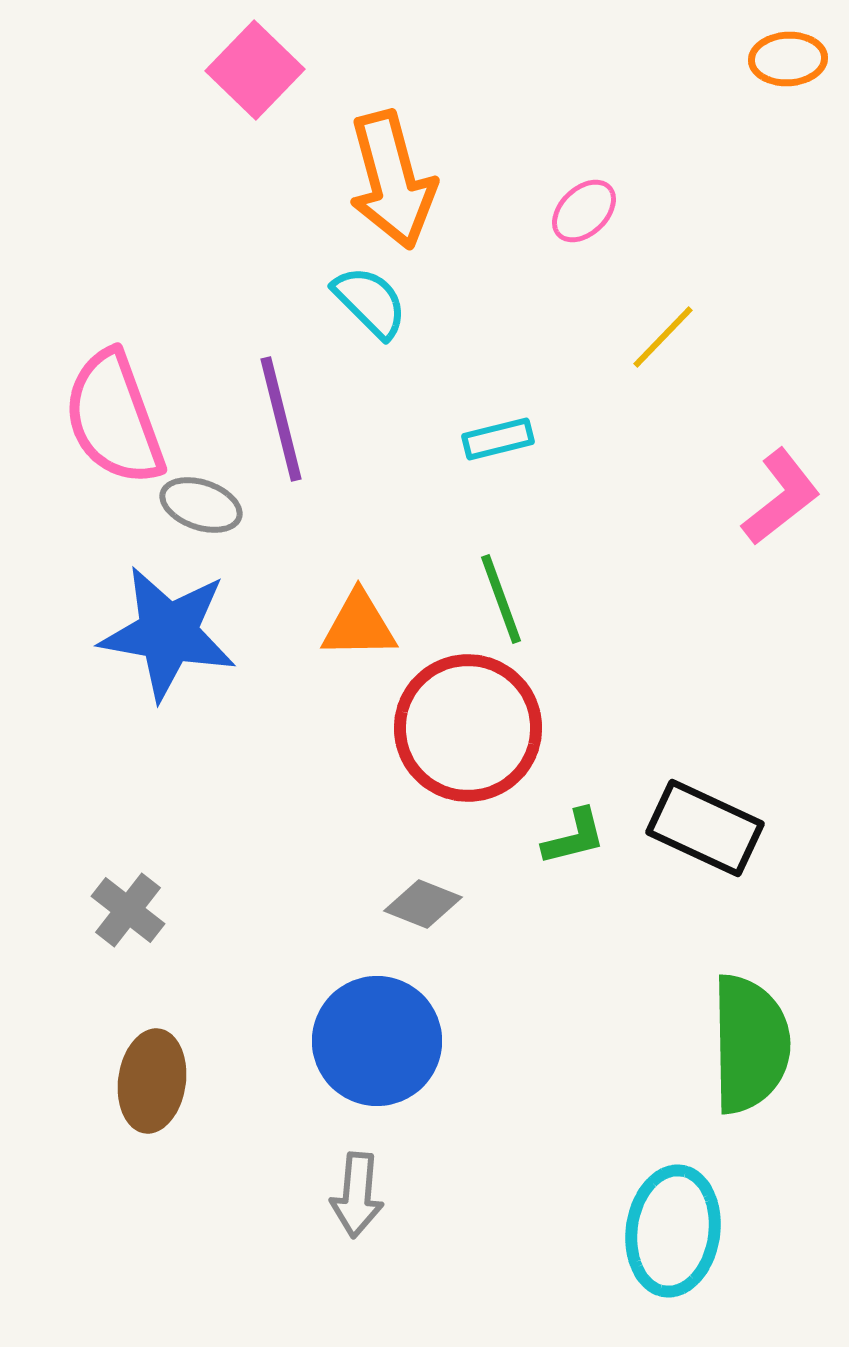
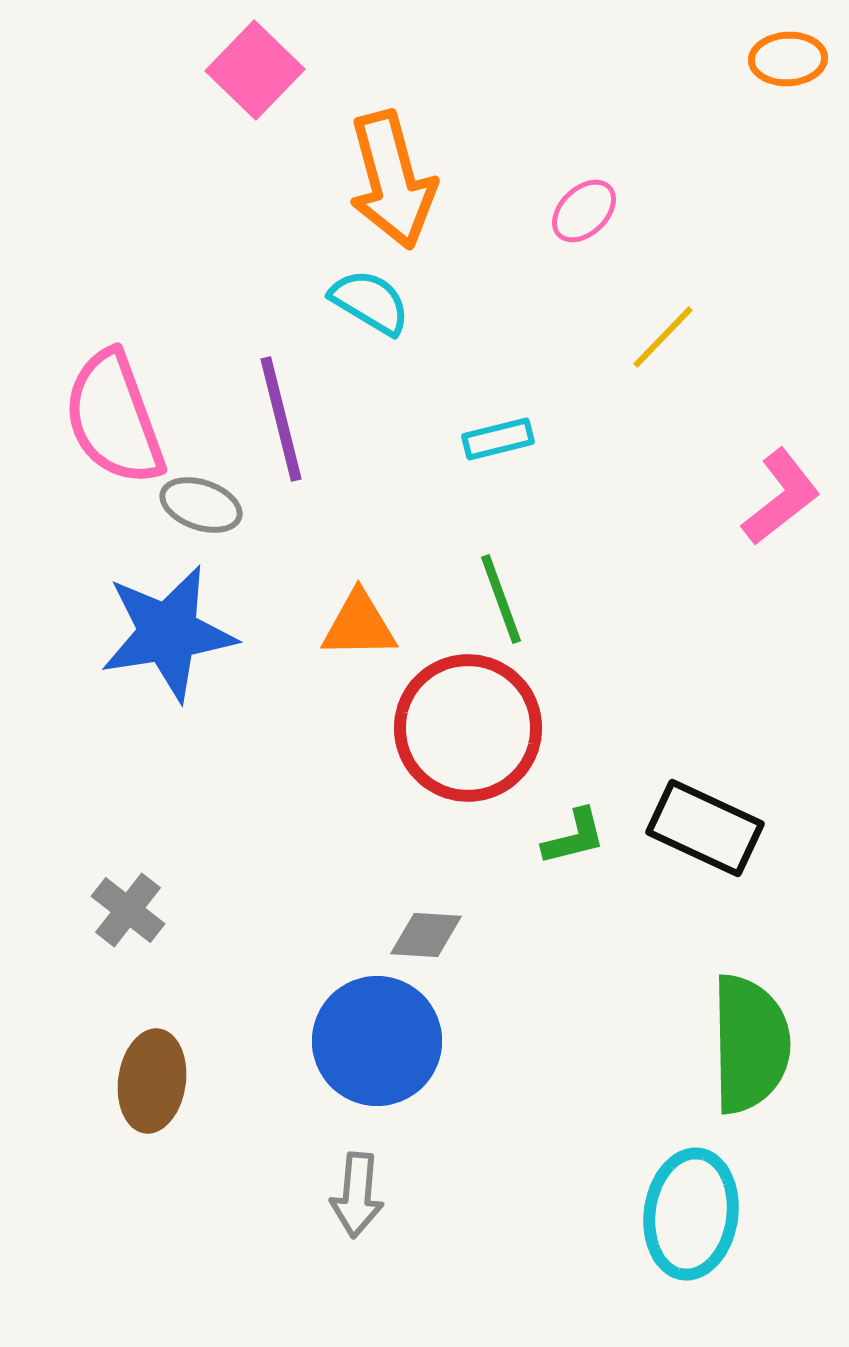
cyan semicircle: rotated 14 degrees counterclockwise
blue star: rotated 19 degrees counterclockwise
gray diamond: moved 3 px right, 31 px down; rotated 18 degrees counterclockwise
cyan ellipse: moved 18 px right, 17 px up
